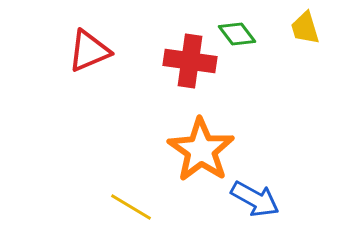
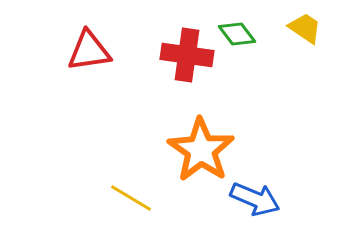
yellow trapezoid: rotated 141 degrees clockwise
red triangle: rotated 15 degrees clockwise
red cross: moved 3 px left, 6 px up
blue arrow: rotated 6 degrees counterclockwise
yellow line: moved 9 px up
